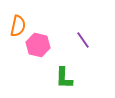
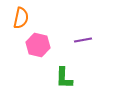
orange semicircle: moved 3 px right, 8 px up
purple line: rotated 66 degrees counterclockwise
